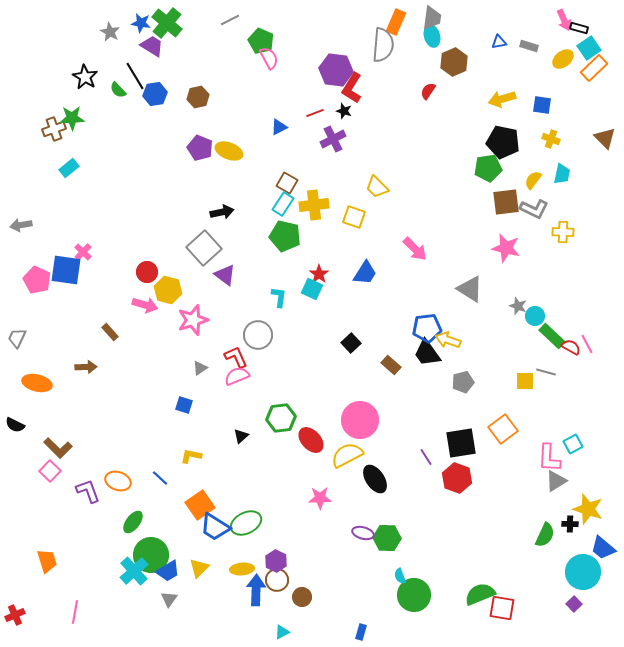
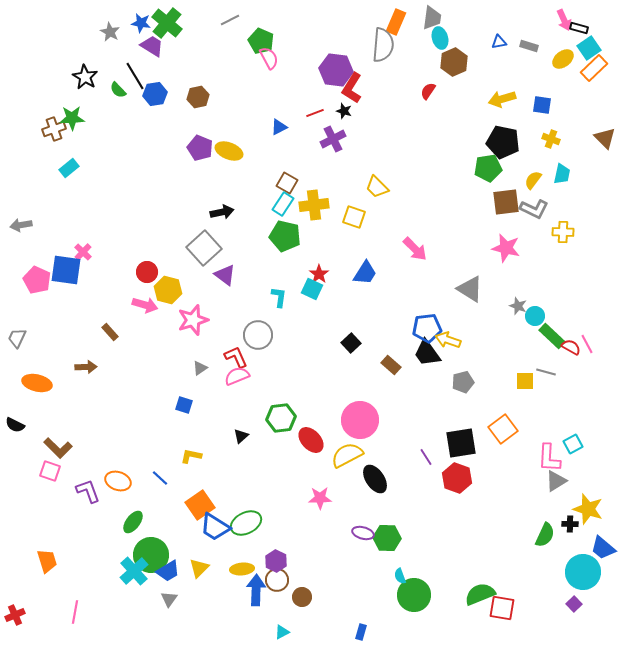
cyan ellipse at (432, 36): moved 8 px right, 2 px down
pink square at (50, 471): rotated 25 degrees counterclockwise
